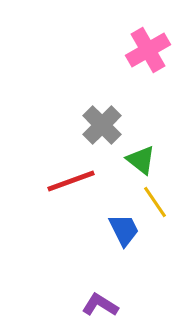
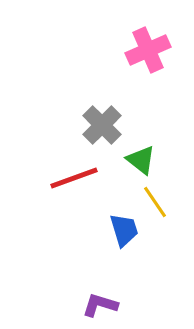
pink cross: rotated 6 degrees clockwise
red line: moved 3 px right, 3 px up
blue trapezoid: rotated 9 degrees clockwise
purple L-shape: rotated 15 degrees counterclockwise
